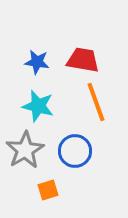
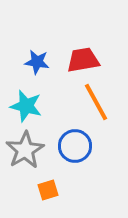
red trapezoid: rotated 20 degrees counterclockwise
orange line: rotated 9 degrees counterclockwise
cyan star: moved 12 px left
blue circle: moved 5 px up
